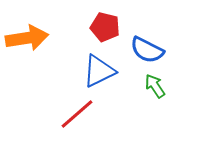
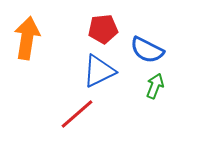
red pentagon: moved 2 px left, 2 px down; rotated 20 degrees counterclockwise
orange arrow: rotated 72 degrees counterclockwise
green arrow: rotated 55 degrees clockwise
